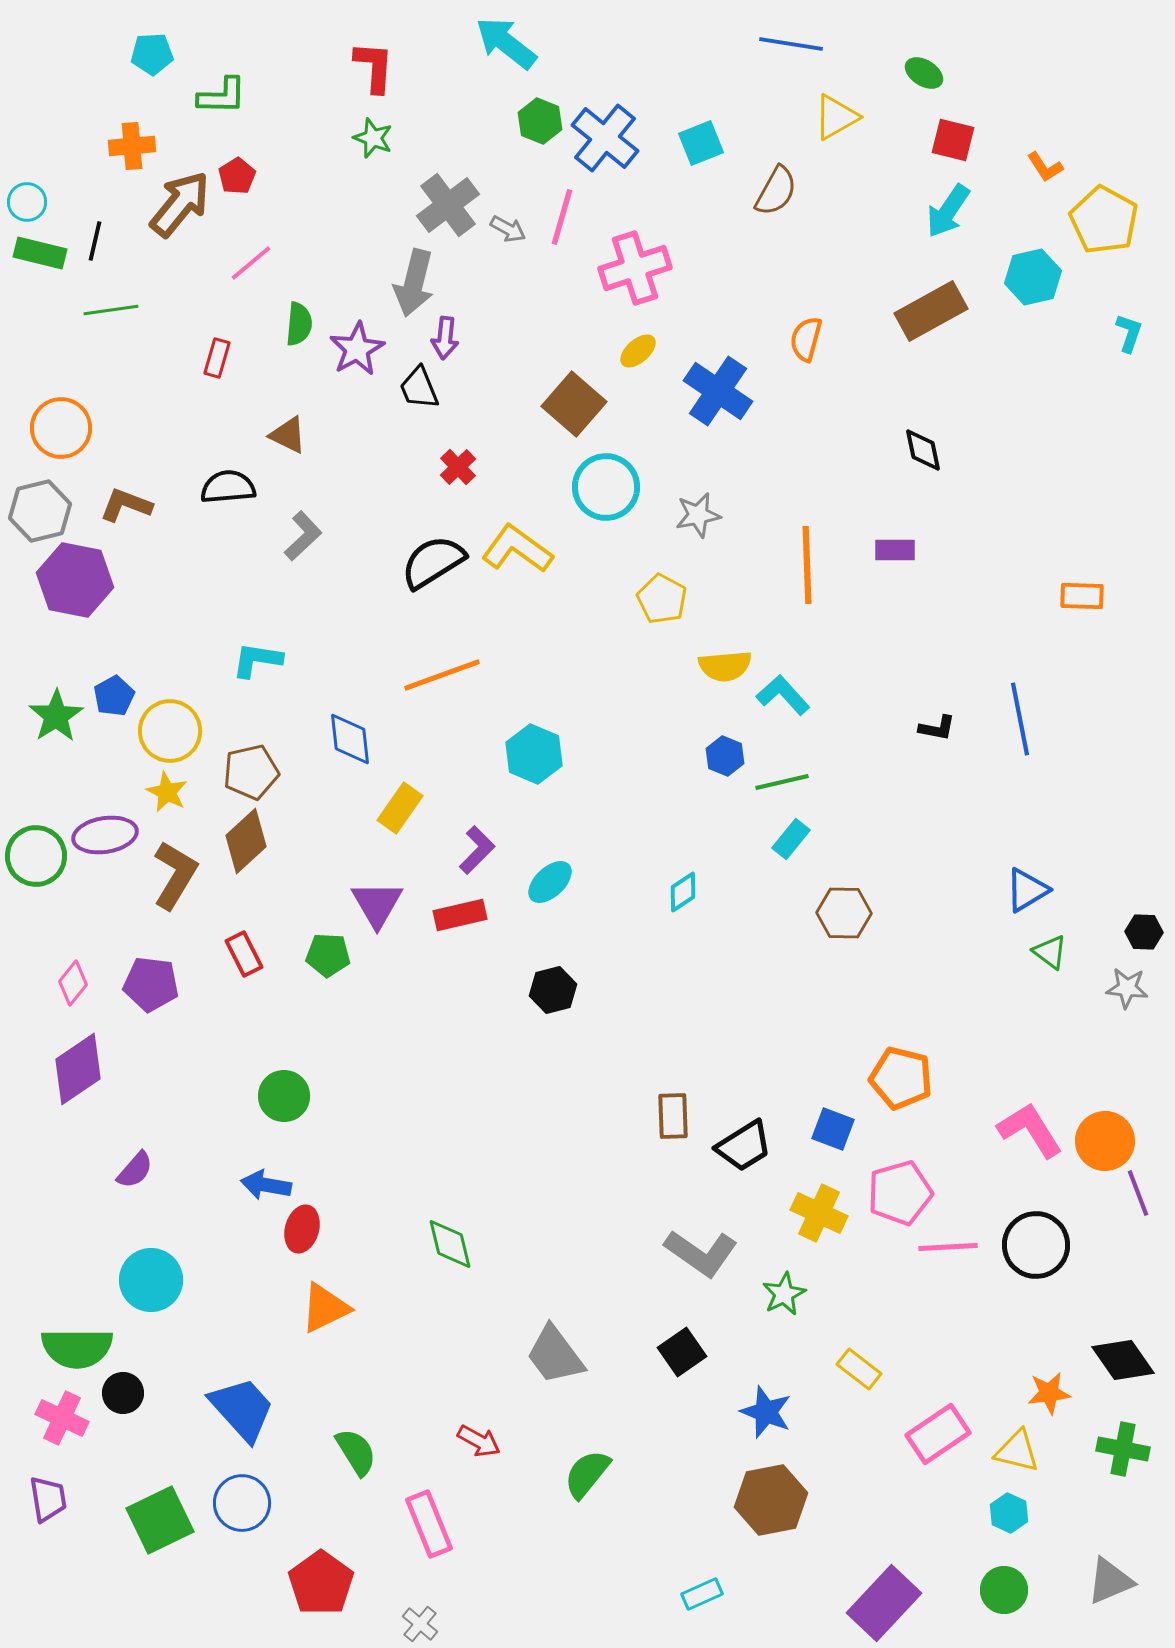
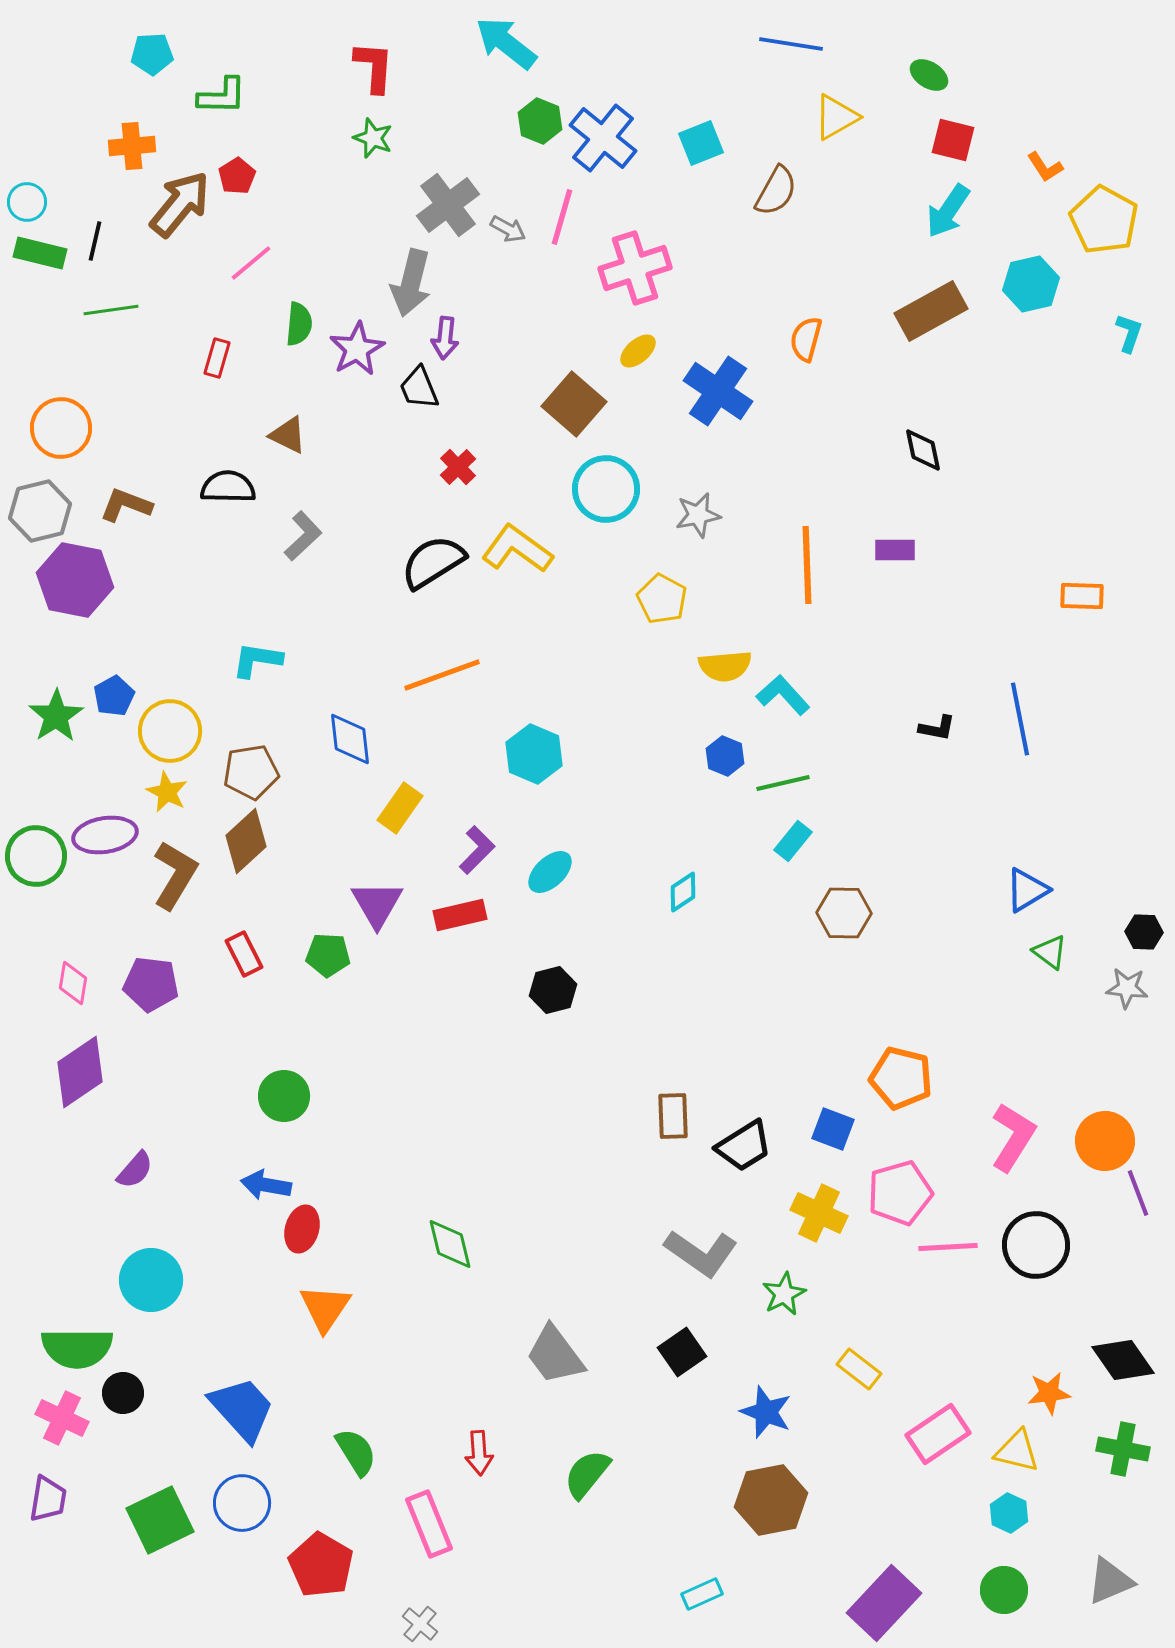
green ellipse at (924, 73): moved 5 px right, 2 px down
blue cross at (605, 138): moved 2 px left
cyan hexagon at (1033, 277): moved 2 px left, 7 px down
gray arrow at (414, 283): moved 3 px left
black semicircle at (228, 487): rotated 6 degrees clockwise
cyan circle at (606, 487): moved 2 px down
brown pentagon at (251, 772): rotated 4 degrees clockwise
green line at (782, 782): moved 1 px right, 1 px down
cyan rectangle at (791, 839): moved 2 px right, 2 px down
cyan ellipse at (550, 882): moved 10 px up
pink diamond at (73, 983): rotated 30 degrees counterclockwise
purple diamond at (78, 1069): moved 2 px right, 3 px down
pink L-shape at (1030, 1130): moved 17 px left, 7 px down; rotated 64 degrees clockwise
orange triangle at (325, 1308): rotated 30 degrees counterclockwise
red arrow at (479, 1441): moved 12 px down; rotated 57 degrees clockwise
purple trapezoid at (48, 1499): rotated 18 degrees clockwise
red pentagon at (321, 1583): moved 18 px up; rotated 6 degrees counterclockwise
